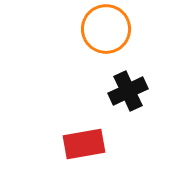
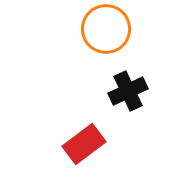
red rectangle: rotated 27 degrees counterclockwise
